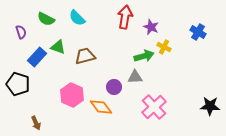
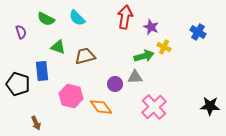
blue rectangle: moved 5 px right, 14 px down; rotated 48 degrees counterclockwise
purple circle: moved 1 px right, 3 px up
pink hexagon: moved 1 px left, 1 px down; rotated 10 degrees counterclockwise
